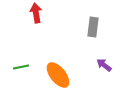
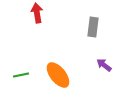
red arrow: moved 1 px right
green line: moved 8 px down
